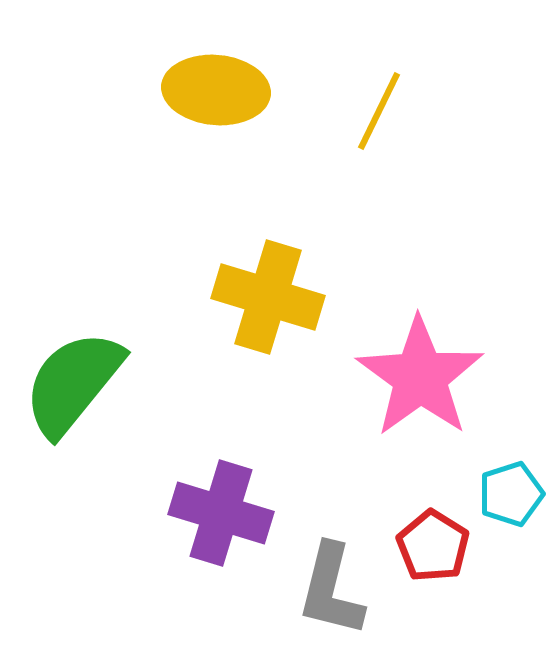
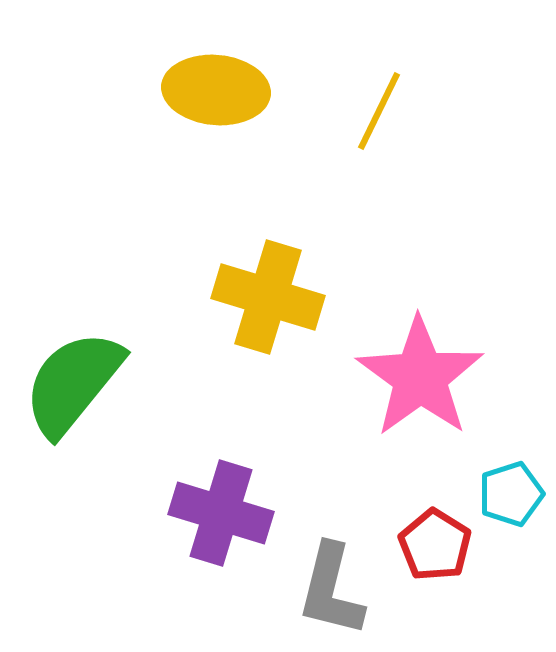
red pentagon: moved 2 px right, 1 px up
